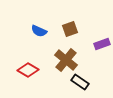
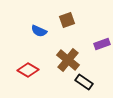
brown square: moved 3 px left, 9 px up
brown cross: moved 2 px right
black rectangle: moved 4 px right
